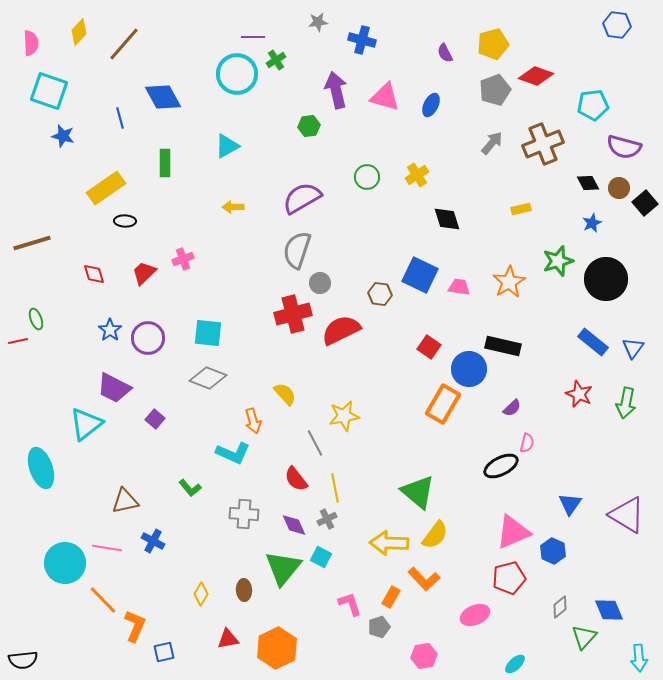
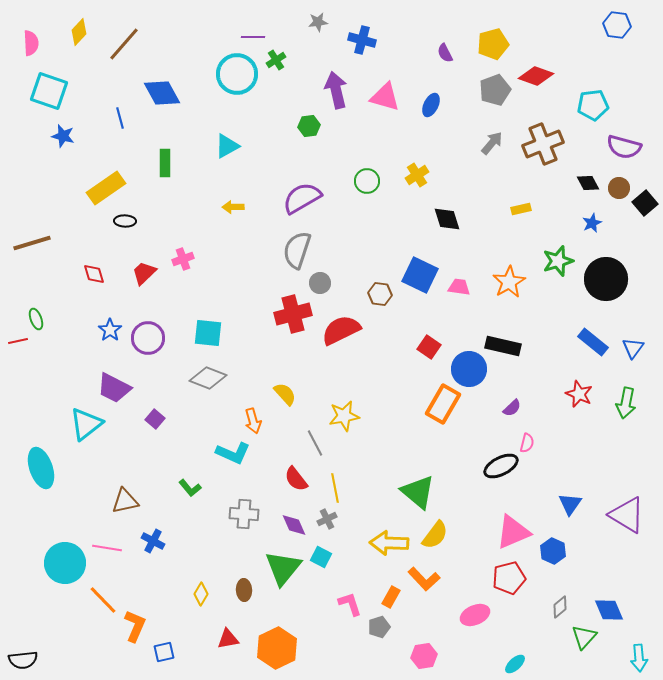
blue diamond at (163, 97): moved 1 px left, 4 px up
green circle at (367, 177): moved 4 px down
